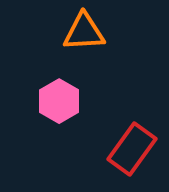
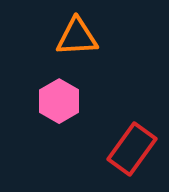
orange triangle: moved 7 px left, 5 px down
